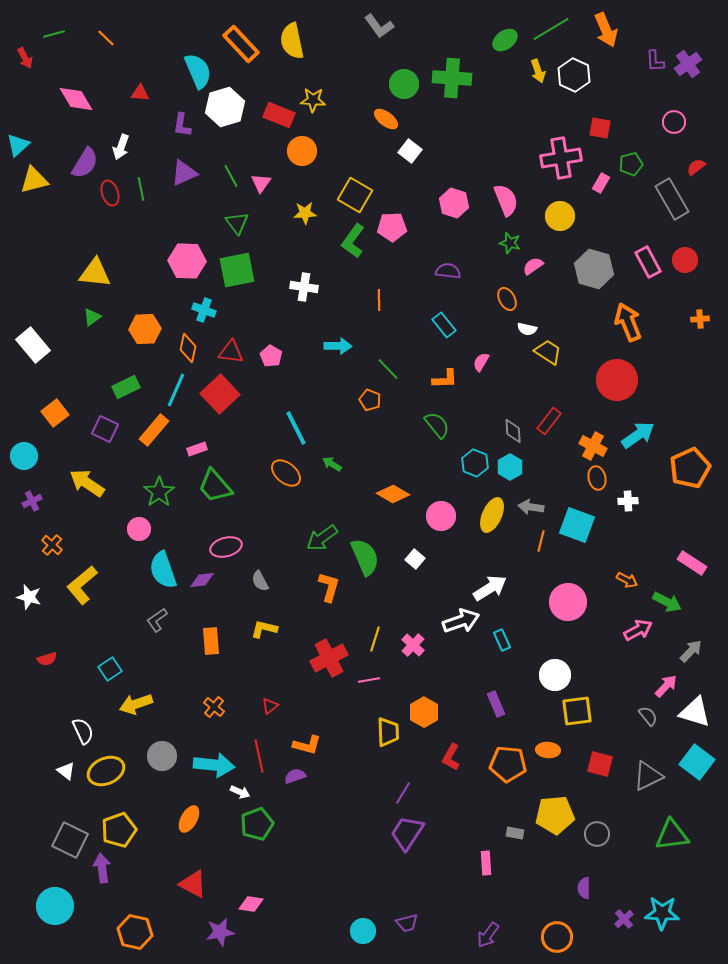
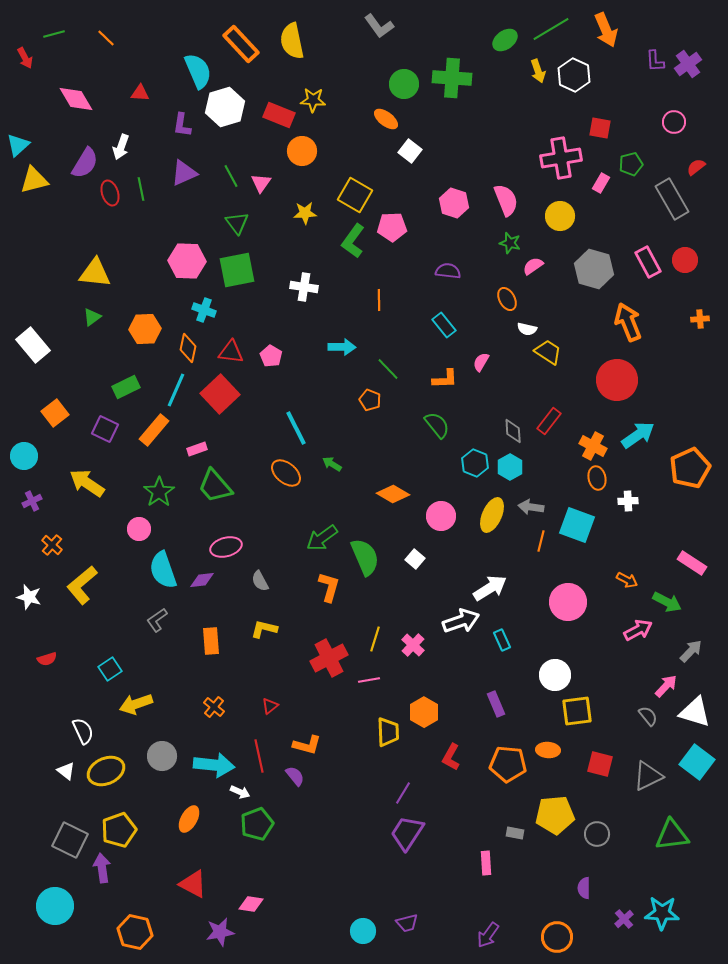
cyan arrow at (338, 346): moved 4 px right, 1 px down
purple semicircle at (295, 776): rotated 70 degrees clockwise
